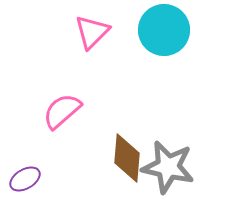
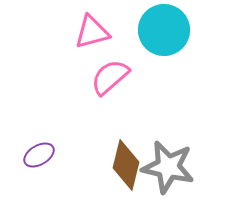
pink triangle: rotated 30 degrees clockwise
pink semicircle: moved 48 px right, 34 px up
brown diamond: moved 1 px left, 7 px down; rotated 9 degrees clockwise
purple ellipse: moved 14 px right, 24 px up
